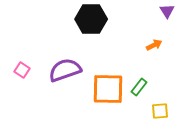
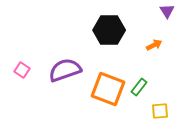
black hexagon: moved 18 px right, 11 px down
orange square: rotated 20 degrees clockwise
